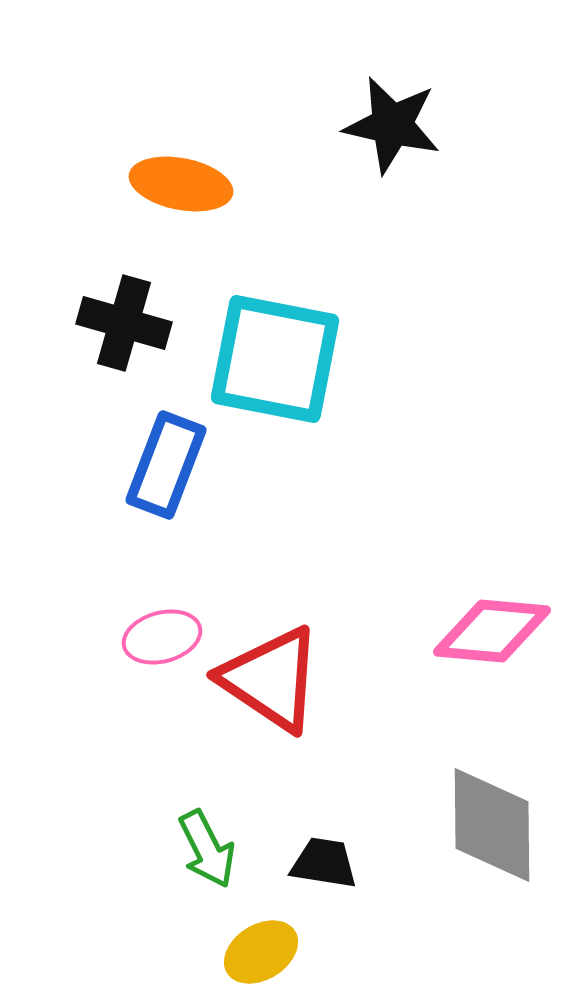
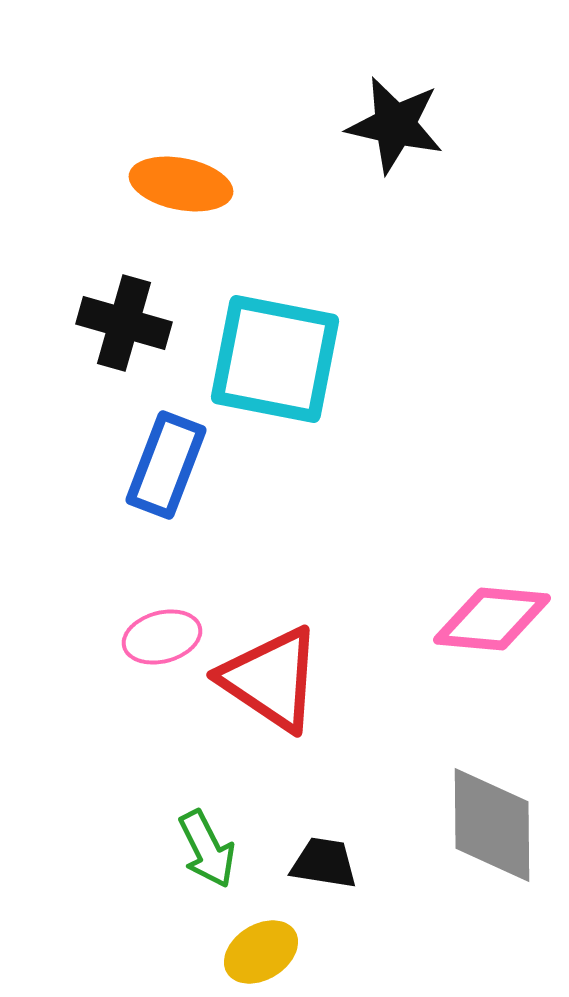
black star: moved 3 px right
pink diamond: moved 12 px up
